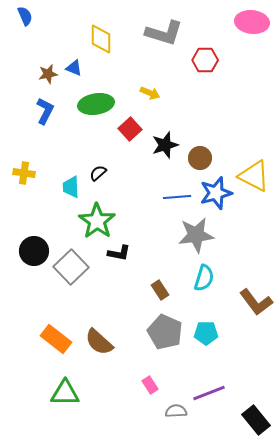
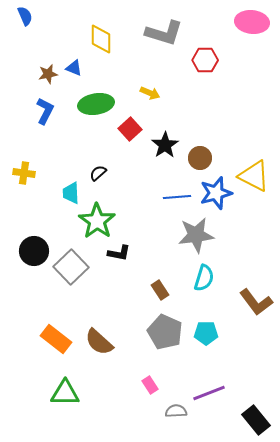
black star: rotated 16 degrees counterclockwise
cyan trapezoid: moved 6 px down
